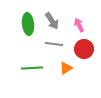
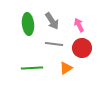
red circle: moved 2 px left, 1 px up
